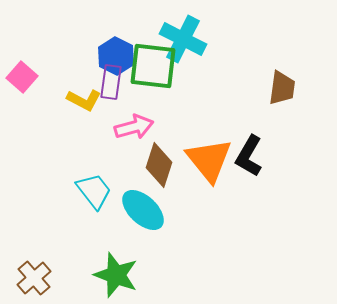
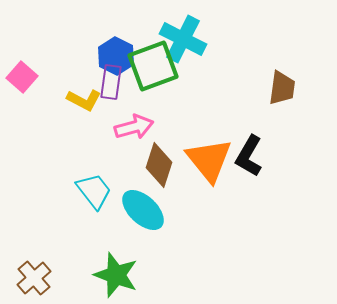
green square: rotated 27 degrees counterclockwise
